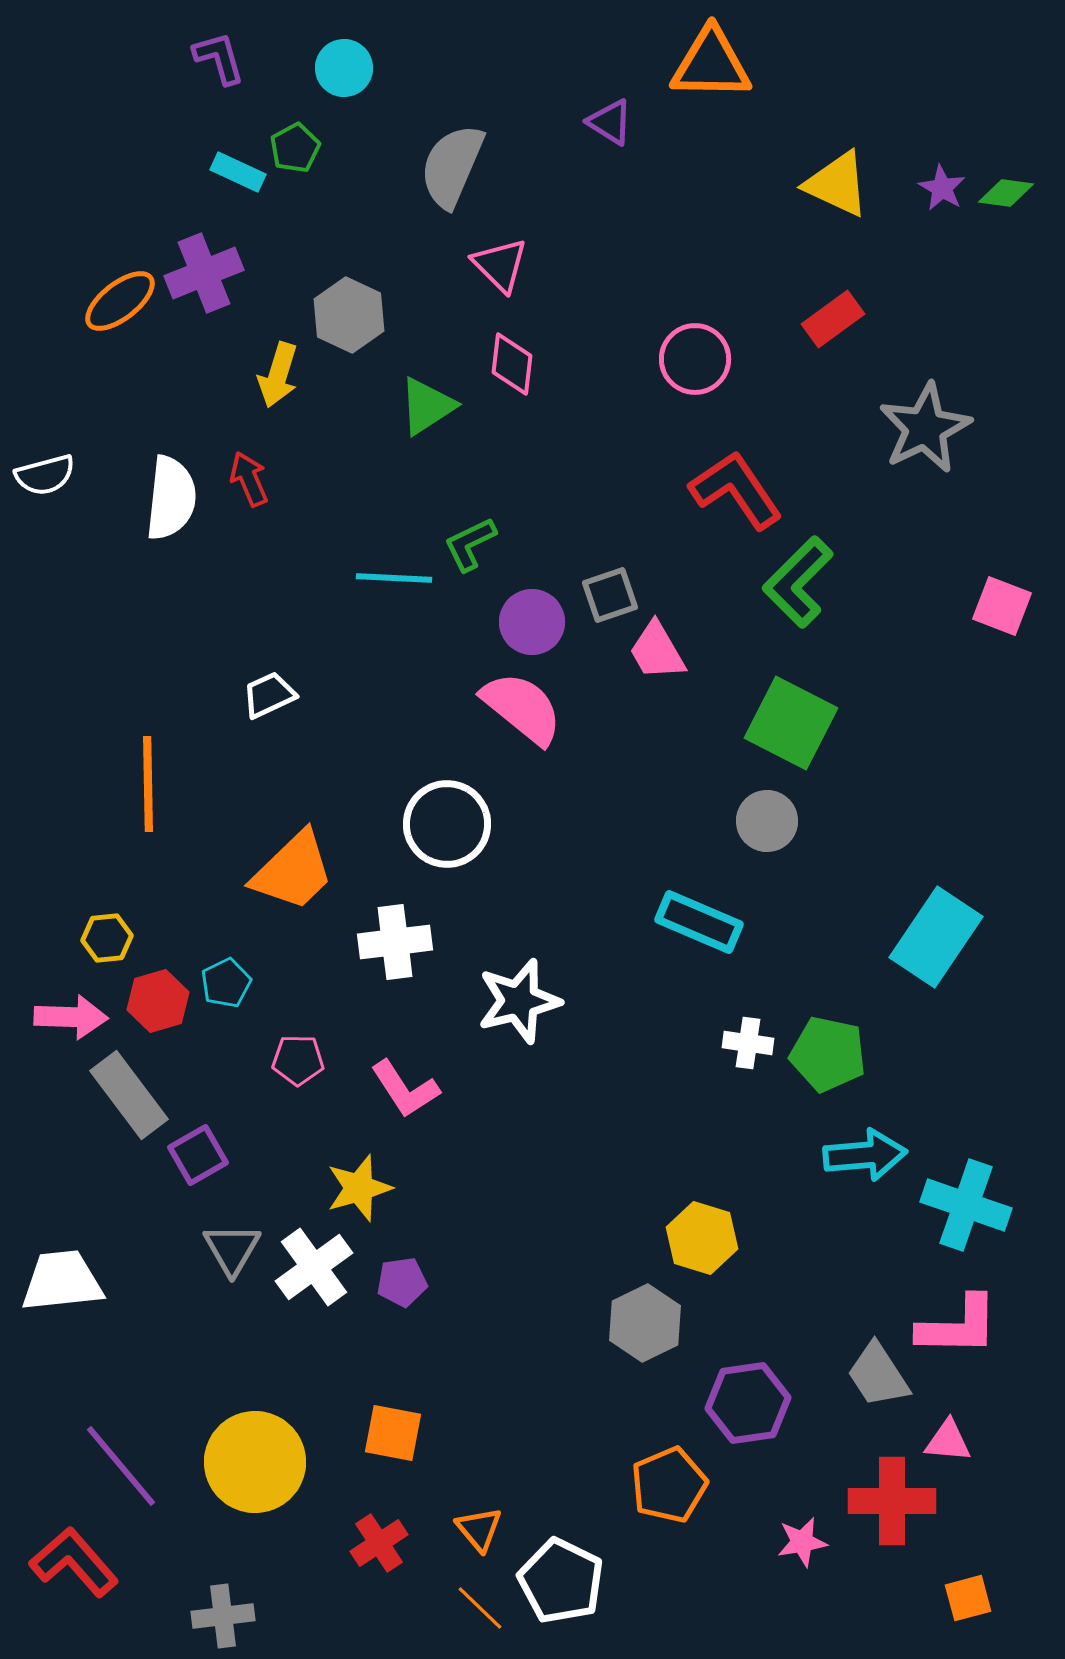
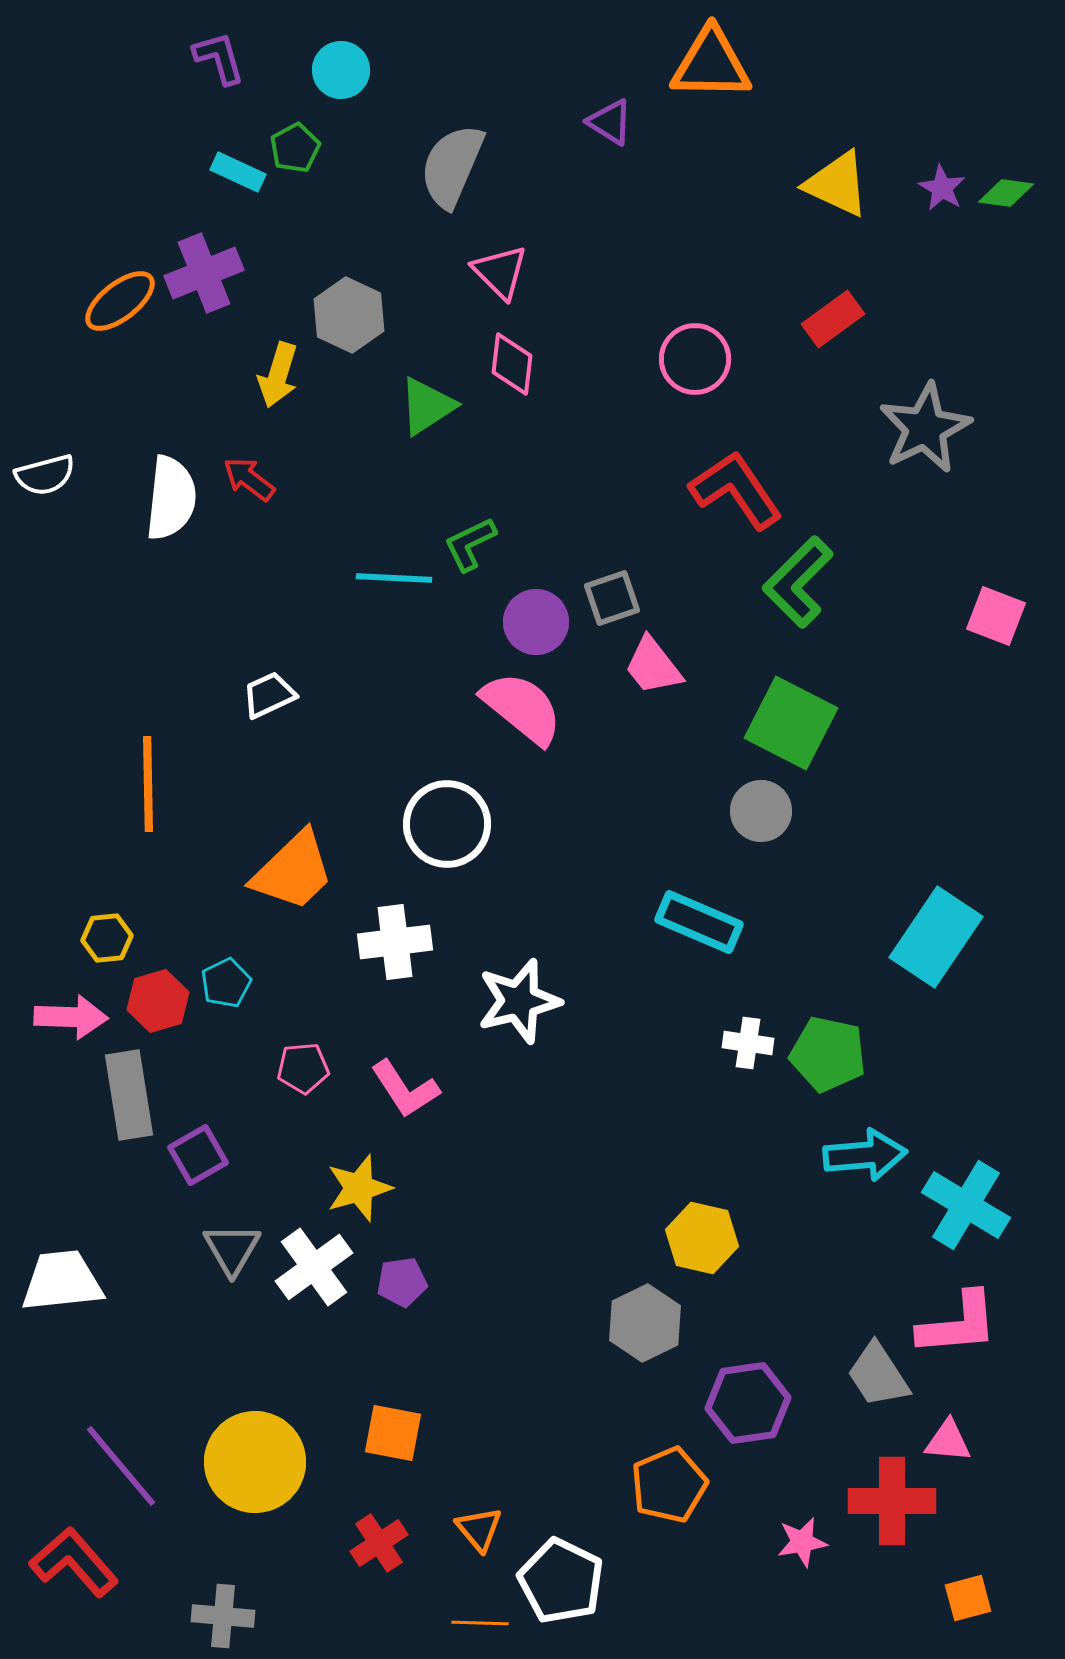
cyan circle at (344, 68): moved 3 px left, 2 px down
pink triangle at (500, 265): moved 7 px down
red arrow at (249, 479): rotated 30 degrees counterclockwise
gray square at (610, 595): moved 2 px right, 3 px down
pink square at (1002, 606): moved 6 px left, 10 px down
purple circle at (532, 622): moved 4 px right
pink trapezoid at (657, 651): moved 4 px left, 15 px down; rotated 8 degrees counterclockwise
gray circle at (767, 821): moved 6 px left, 10 px up
pink pentagon at (298, 1060): moved 5 px right, 8 px down; rotated 6 degrees counterclockwise
gray rectangle at (129, 1095): rotated 28 degrees clockwise
cyan cross at (966, 1205): rotated 12 degrees clockwise
yellow hexagon at (702, 1238): rotated 4 degrees counterclockwise
pink L-shape at (958, 1326): moved 2 px up; rotated 6 degrees counterclockwise
orange line at (480, 1608): moved 15 px down; rotated 42 degrees counterclockwise
gray cross at (223, 1616): rotated 12 degrees clockwise
